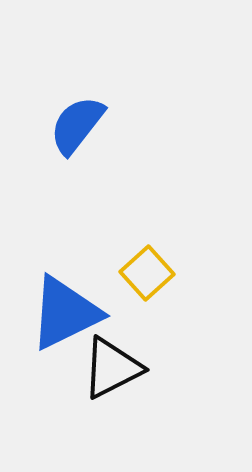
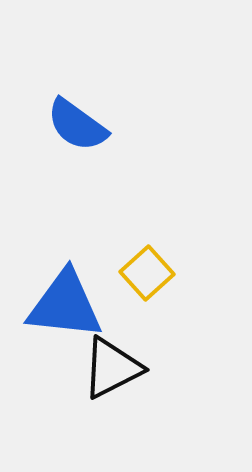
blue semicircle: rotated 92 degrees counterclockwise
blue triangle: moved 8 px up; rotated 32 degrees clockwise
